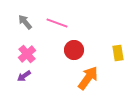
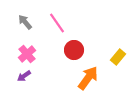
pink line: rotated 35 degrees clockwise
yellow rectangle: moved 4 px down; rotated 49 degrees clockwise
